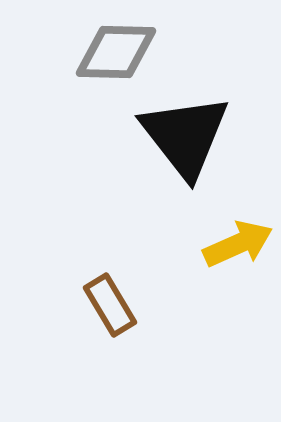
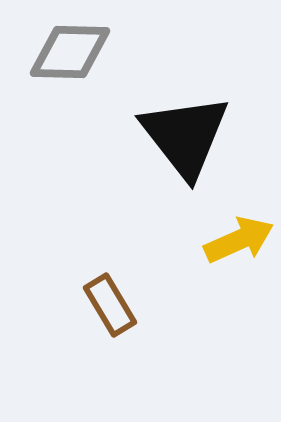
gray diamond: moved 46 px left
yellow arrow: moved 1 px right, 4 px up
